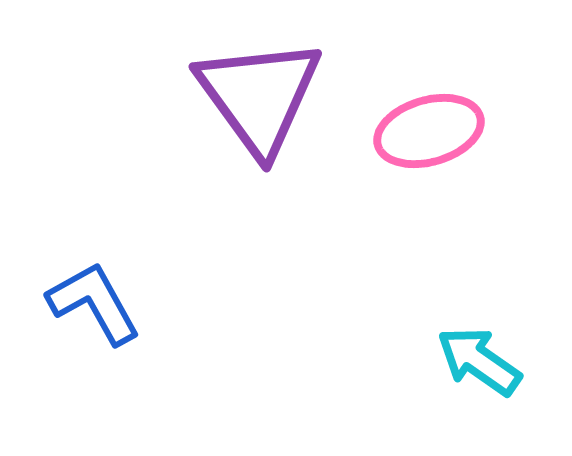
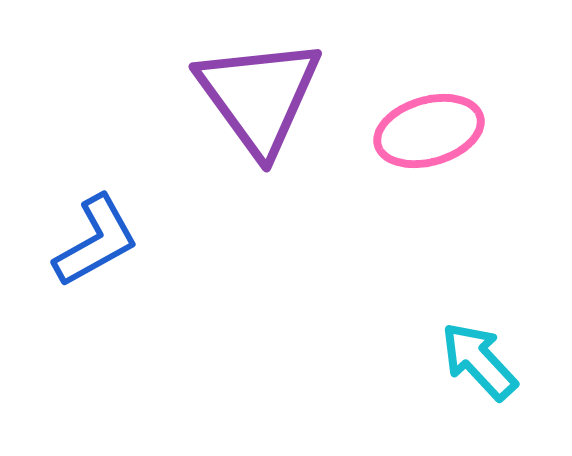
blue L-shape: moved 2 px right, 62 px up; rotated 90 degrees clockwise
cyan arrow: rotated 12 degrees clockwise
